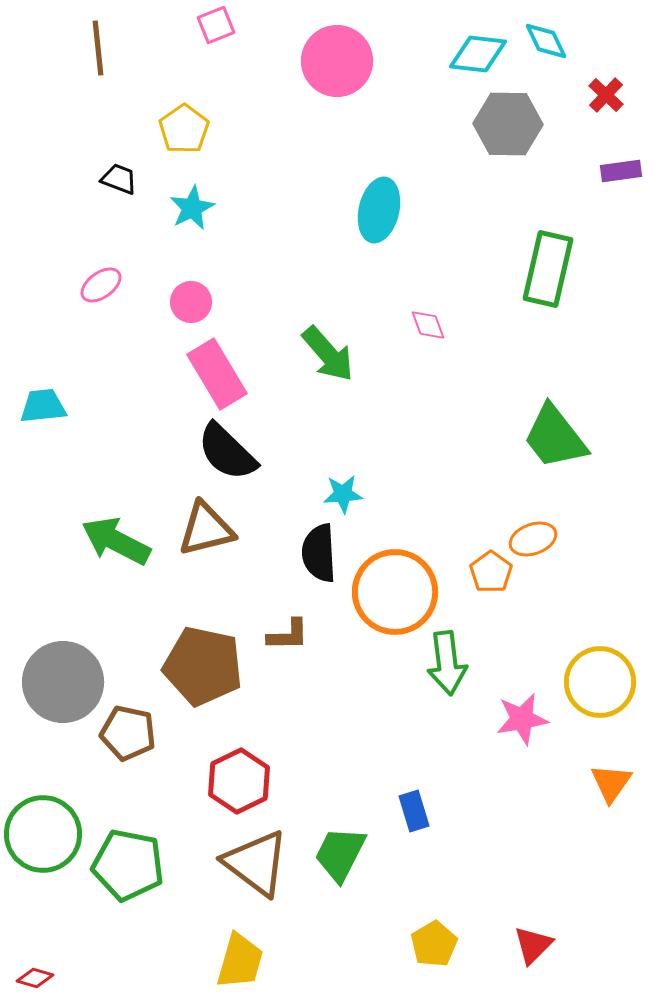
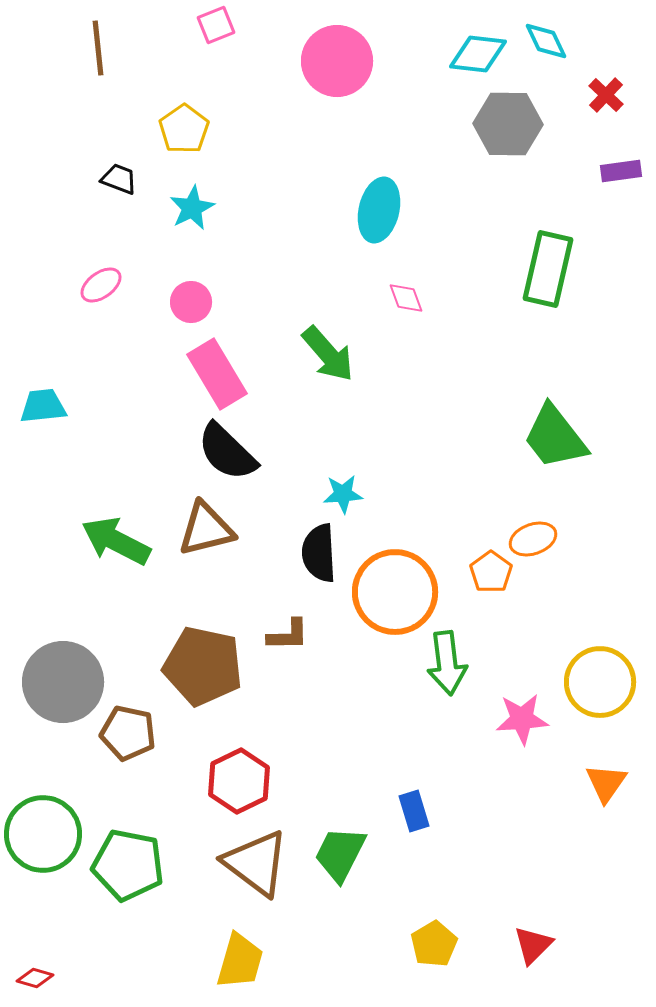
pink diamond at (428, 325): moved 22 px left, 27 px up
pink star at (522, 719): rotated 6 degrees clockwise
orange triangle at (611, 783): moved 5 px left
